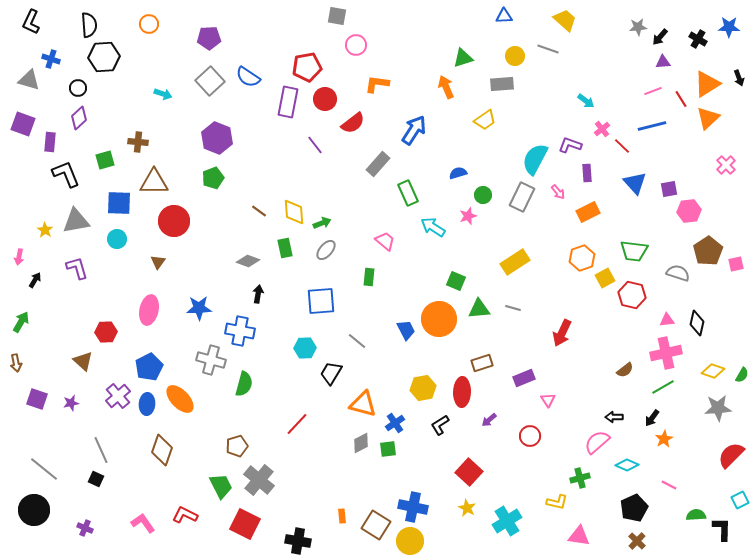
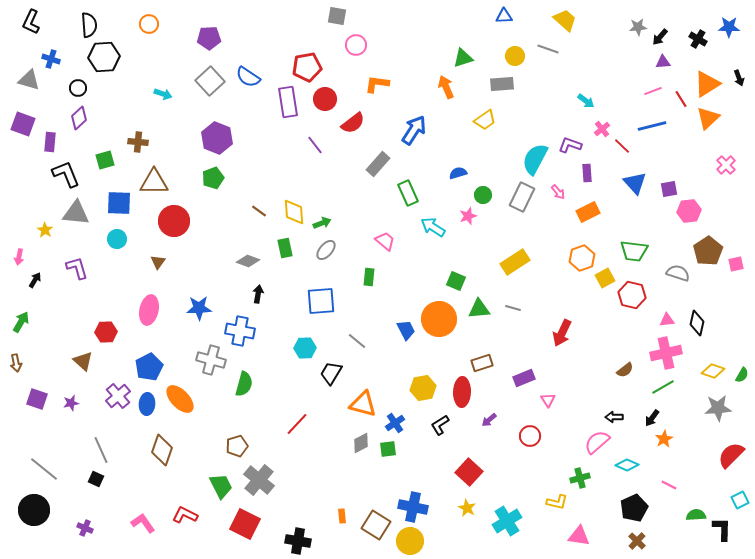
purple rectangle at (288, 102): rotated 20 degrees counterclockwise
gray triangle at (76, 221): moved 8 px up; rotated 16 degrees clockwise
